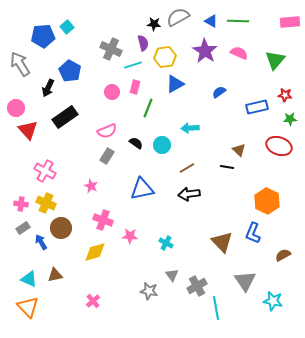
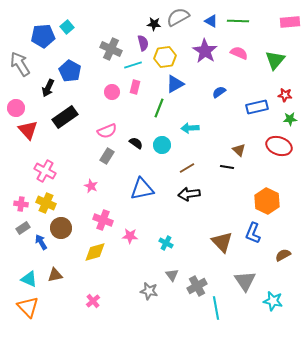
green line at (148, 108): moved 11 px right
